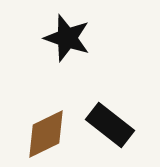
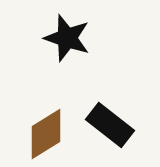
brown diamond: rotated 6 degrees counterclockwise
